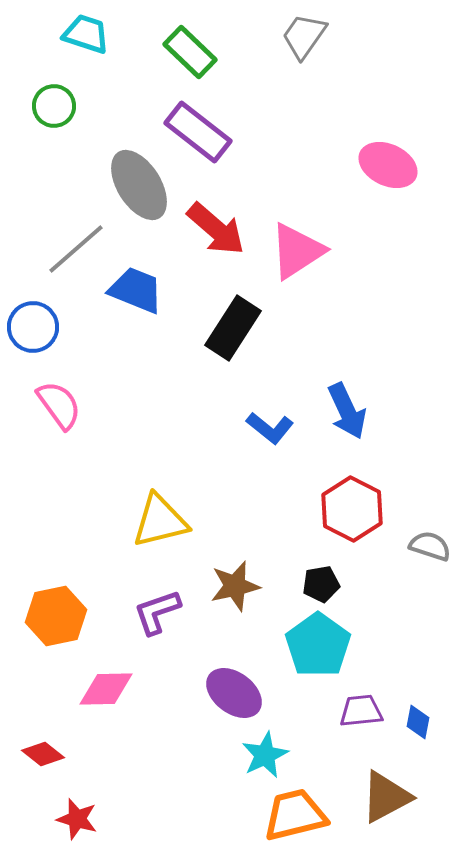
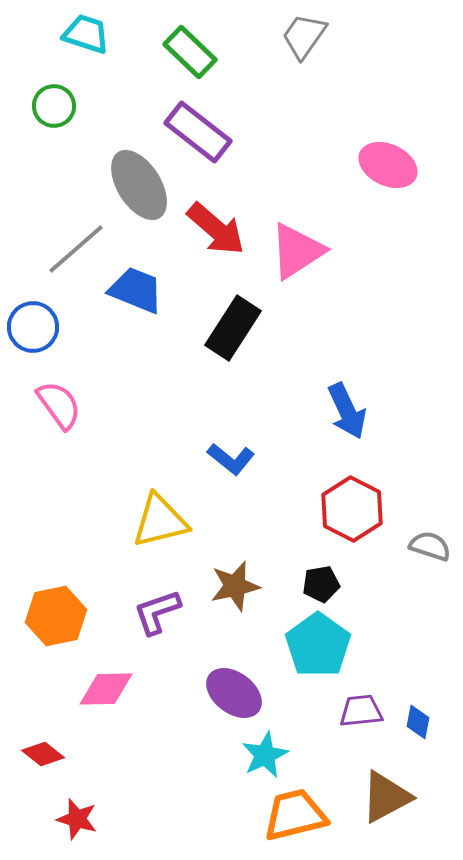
blue L-shape: moved 39 px left, 31 px down
